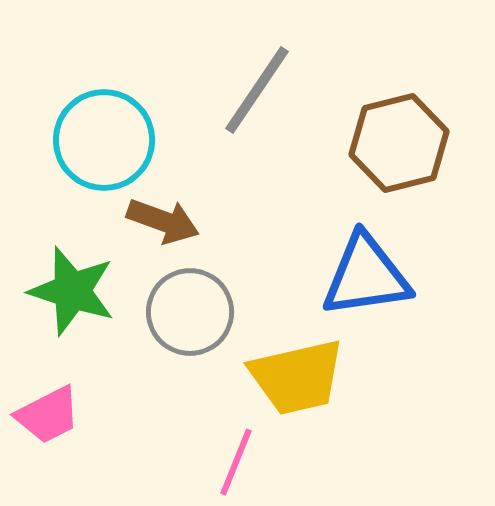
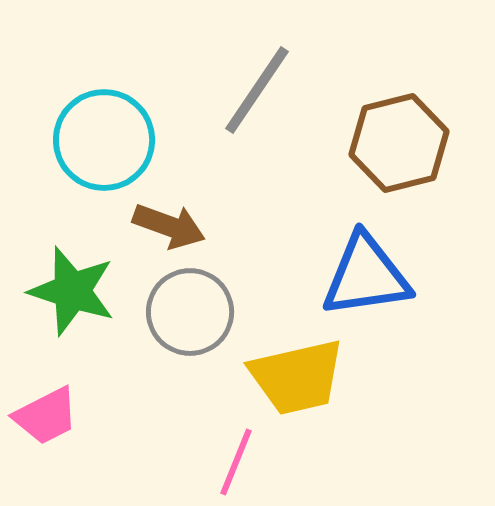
brown arrow: moved 6 px right, 5 px down
pink trapezoid: moved 2 px left, 1 px down
